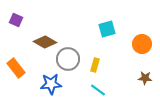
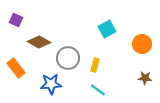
cyan square: rotated 12 degrees counterclockwise
brown diamond: moved 6 px left
gray circle: moved 1 px up
